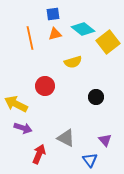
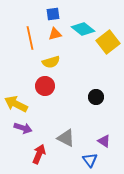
yellow semicircle: moved 22 px left
purple triangle: moved 1 px left, 1 px down; rotated 16 degrees counterclockwise
